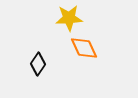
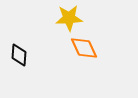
black diamond: moved 19 px left, 9 px up; rotated 30 degrees counterclockwise
